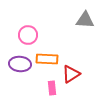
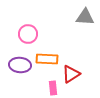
gray triangle: moved 3 px up
pink circle: moved 1 px up
purple ellipse: moved 1 px down
pink rectangle: moved 1 px right
